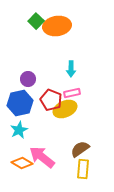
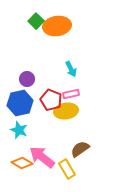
cyan arrow: rotated 28 degrees counterclockwise
purple circle: moved 1 px left
pink rectangle: moved 1 px left, 1 px down
yellow ellipse: moved 1 px right, 2 px down; rotated 15 degrees clockwise
cyan star: rotated 24 degrees counterclockwise
yellow rectangle: moved 16 px left; rotated 36 degrees counterclockwise
